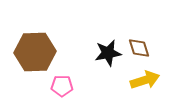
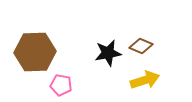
brown diamond: moved 2 px right, 2 px up; rotated 50 degrees counterclockwise
pink pentagon: moved 1 px left, 1 px up; rotated 10 degrees clockwise
